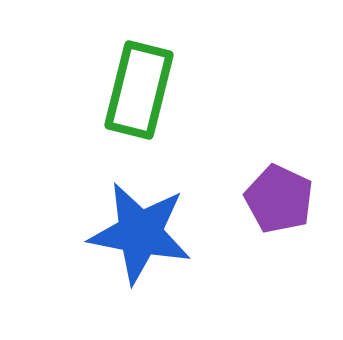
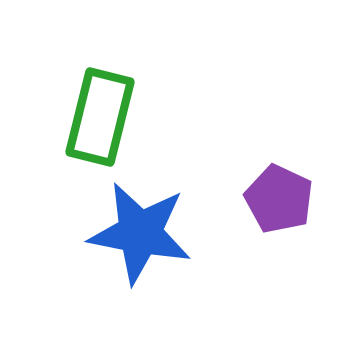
green rectangle: moved 39 px left, 27 px down
